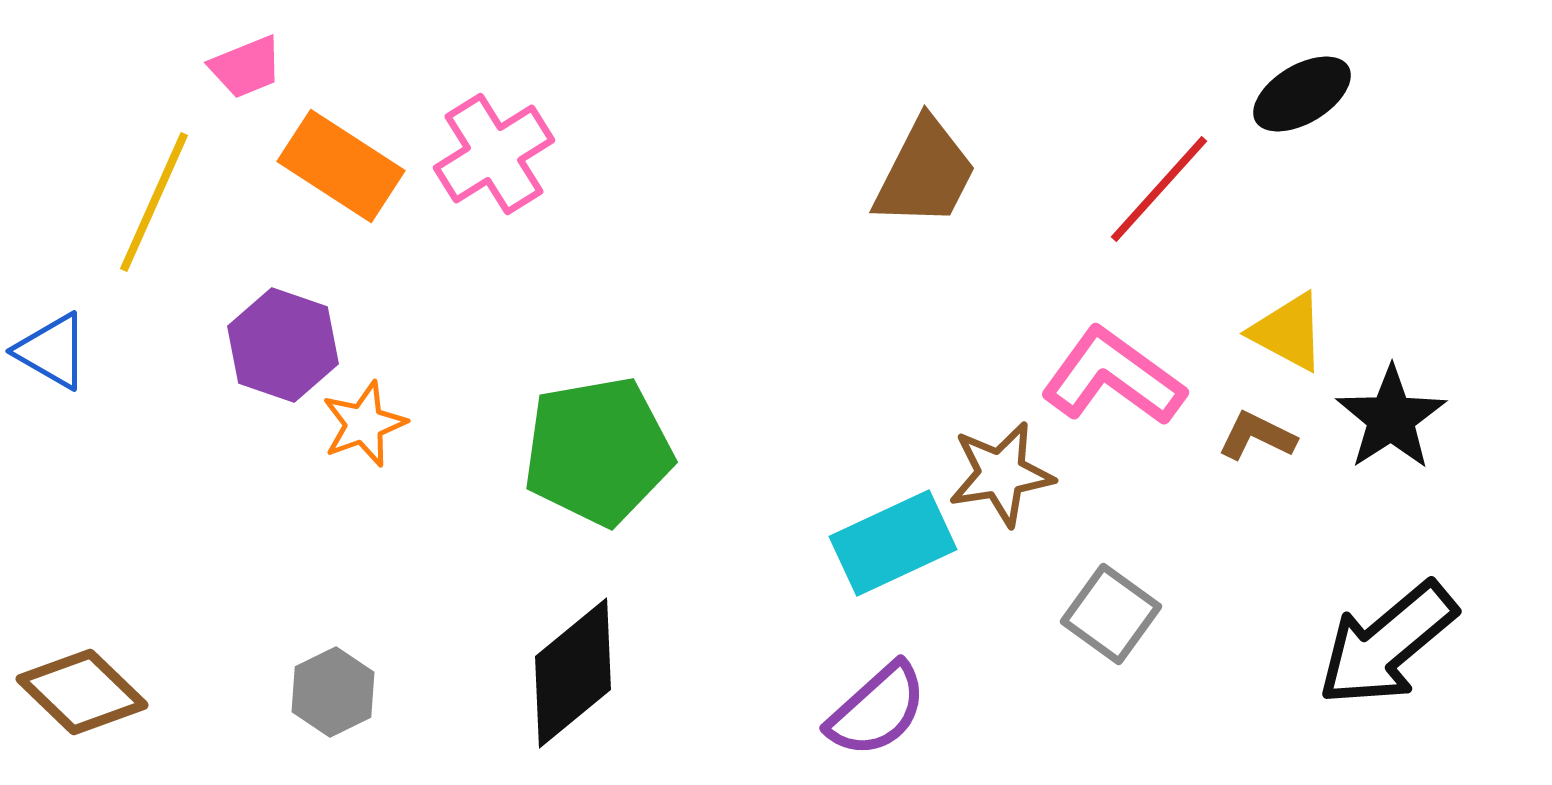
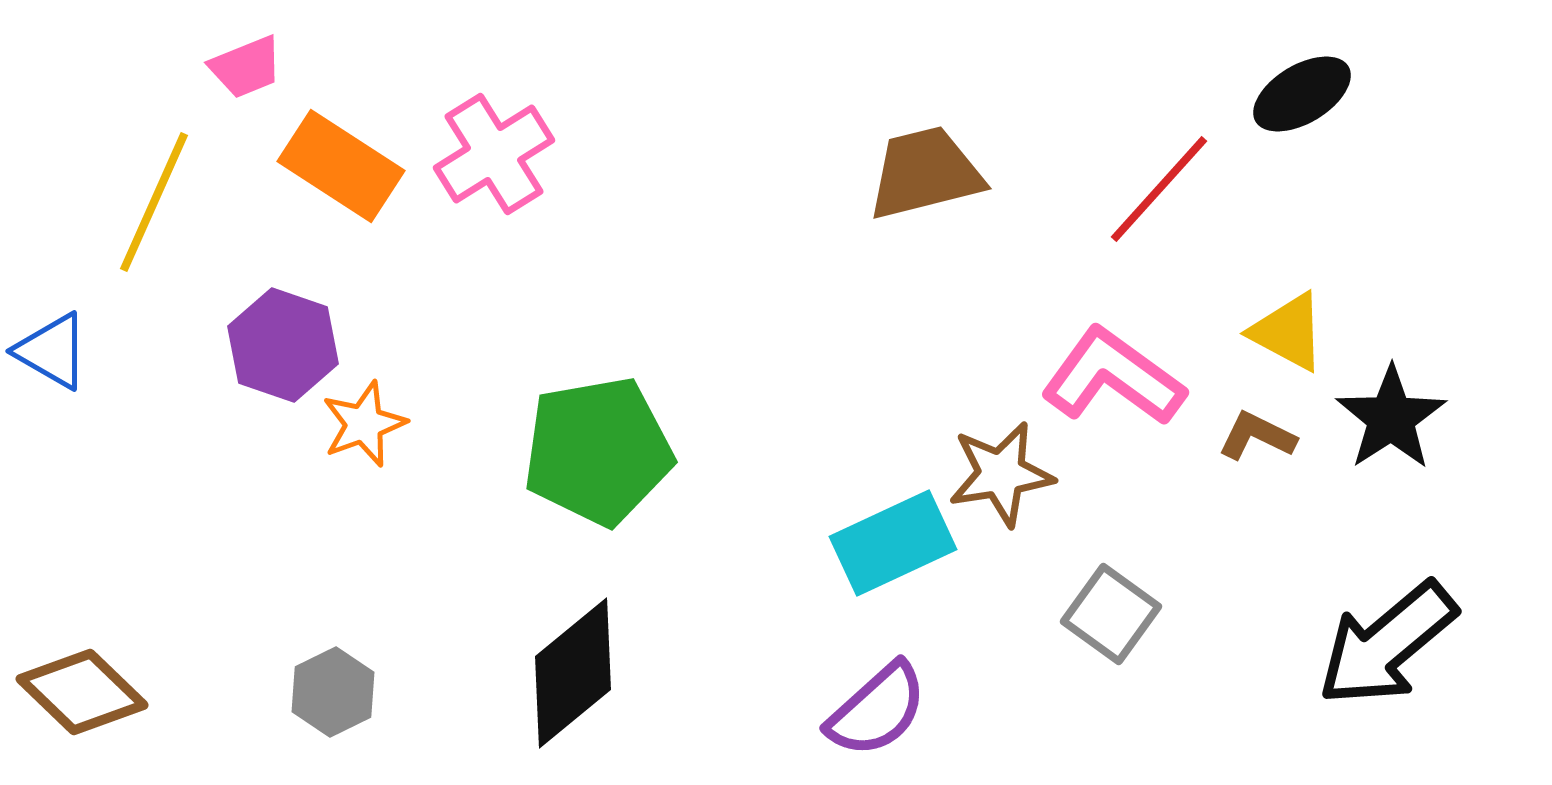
brown trapezoid: rotated 131 degrees counterclockwise
